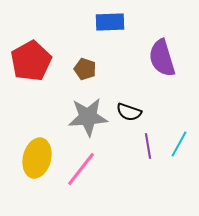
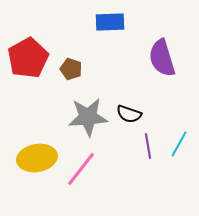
red pentagon: moved 3 px left, 3 px up
brown pentagon: moved 14 px left
black semicircle: moved 2 px down
yellow ellipse: rotated 66 degrees clockwise
